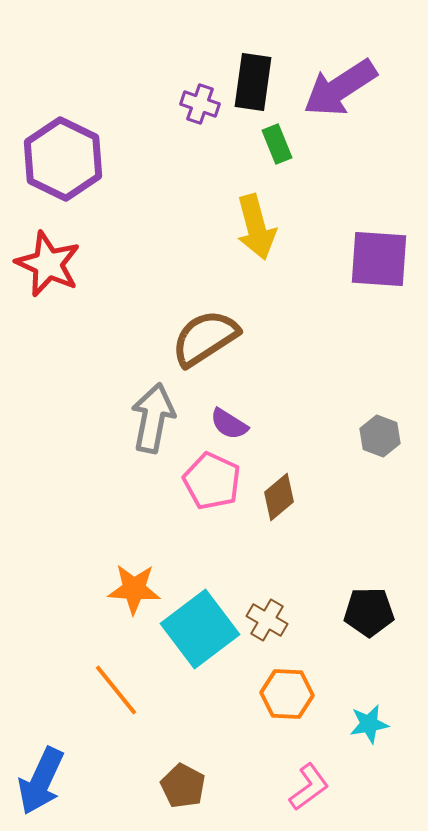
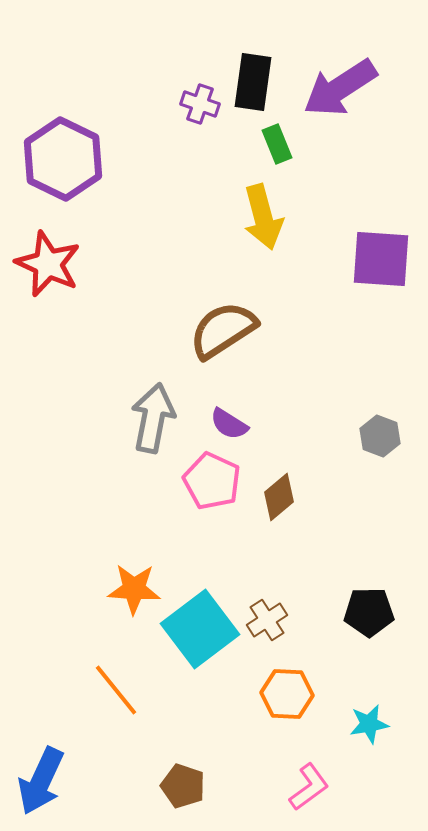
yellow arrow: moved 7 px right, 10 px up
purple square: moved 2 px right
brown semicircle: moved 18 px right, 8 px up
brown cross: rotated 27 degrees clockwise
brown pentagon: rotated 9 degrees counterclockwise
